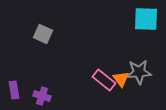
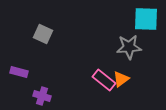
gray star: moved 10 px left, 25 px up
orange triangle: rotated 30 degrees clockwise
purple rectangle: moved 5 px right, 18 px up; rotated 66 degrees counterclockwise
